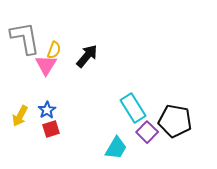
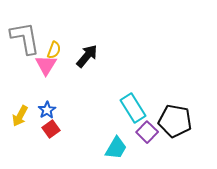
red square: rotated 18 degrees counterclockwise
